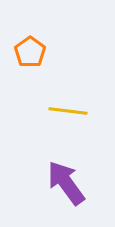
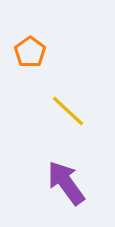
yellow line: rotated 36 degrees clockwise
